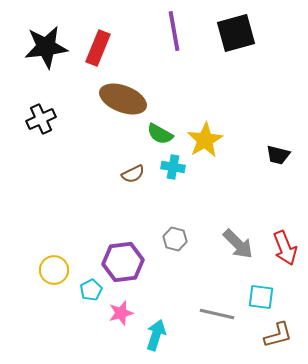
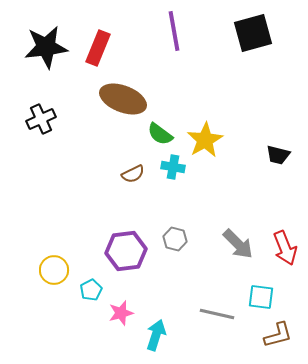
black square: moved 17 px right
green semicircle: rotated 8 degrees clockwise
purple hexagon: moved 3 px right, 11 px up
